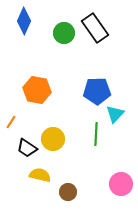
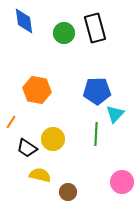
blue diamond: rotated 32 degrees counterclockwise
black rectangle: rotated 20 degrees clockwise
pink circle: moved 1 px right, 2 px up
